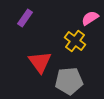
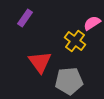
pink semicircle: moved 2 px right, 5 px down
